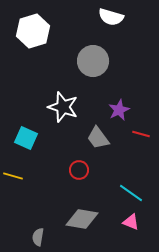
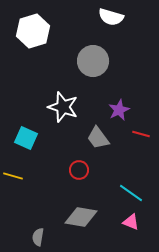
gray diamond: moved 1 px left, 2 px up
